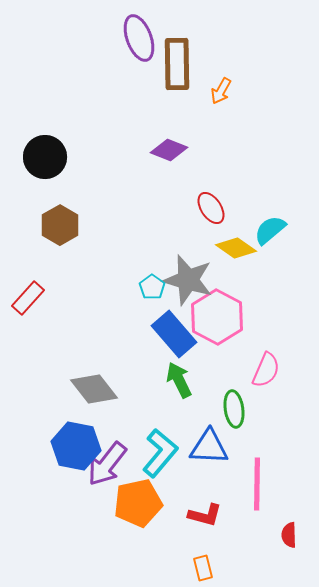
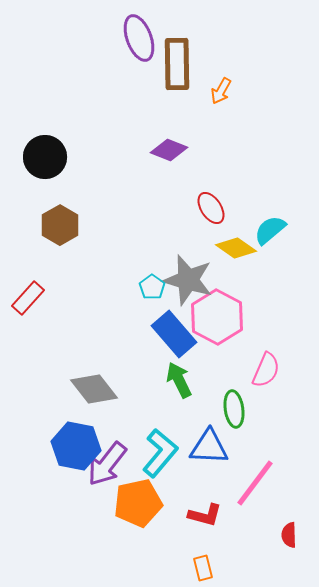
pink line: moved 2 px left, 1 px up; rotated 36 degrees clockwise
